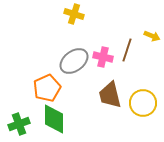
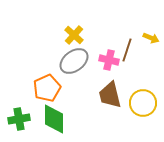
yellow cross: moved 21 px down; rotated 24 degrees clockwise
yellow arrow: moved 1 px left, 2 px down
pink cross: moved 6 px right, 3 px down
green cross: moved 5 px up; rotated 10 degrees clockwise
